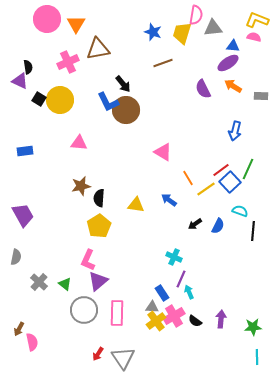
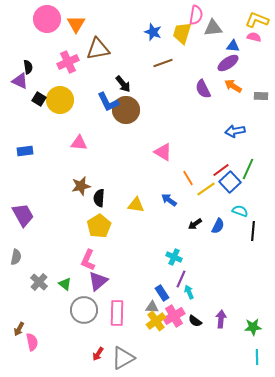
blue arrow at (235, 131): rotated 66 degrees clockwise
gray triangle at (123, 358): rotated 35 degrees clockwise
